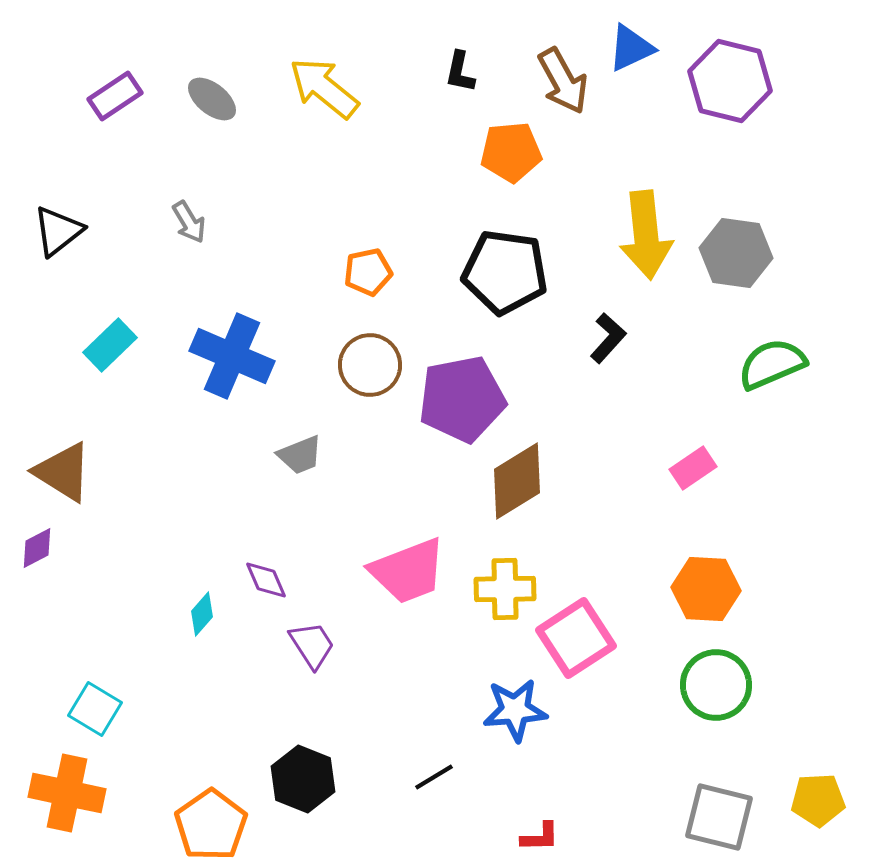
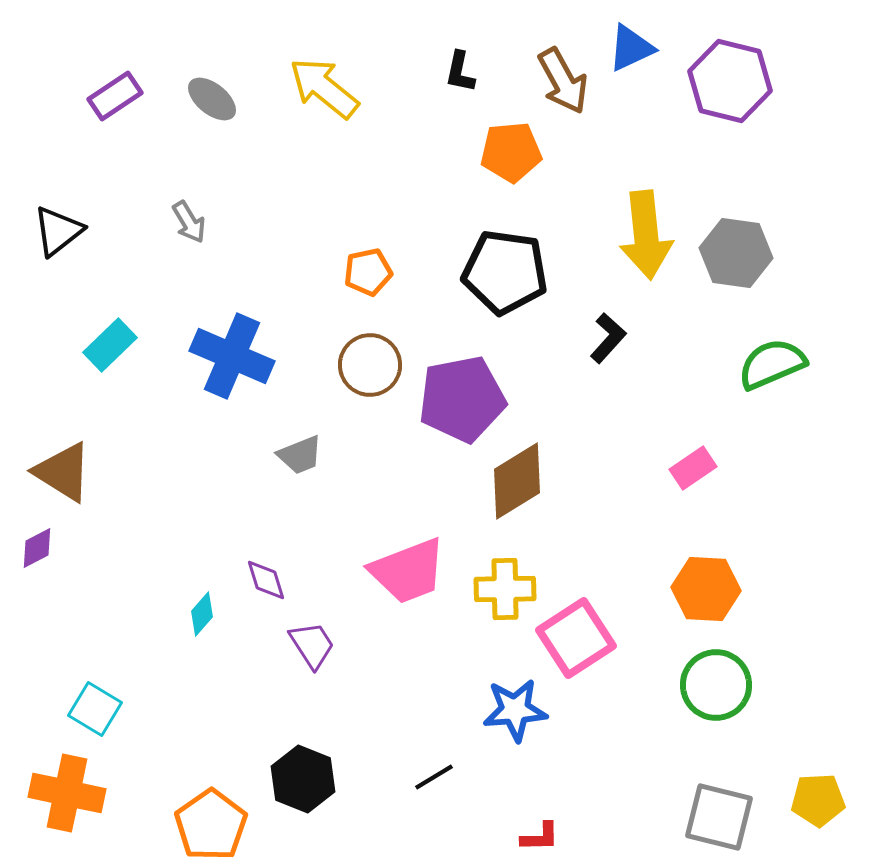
purple diamond at (266, 580): rotated 6 degrees clockwise
